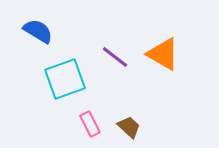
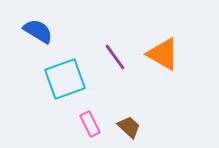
purple line: rotated 16 degrees clockwise
